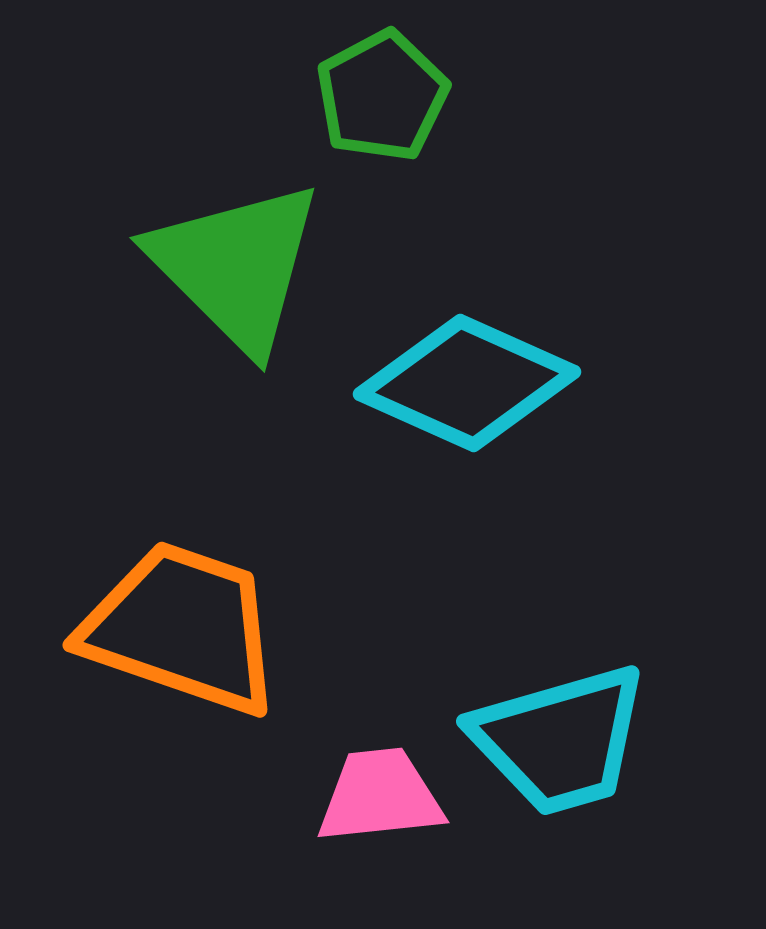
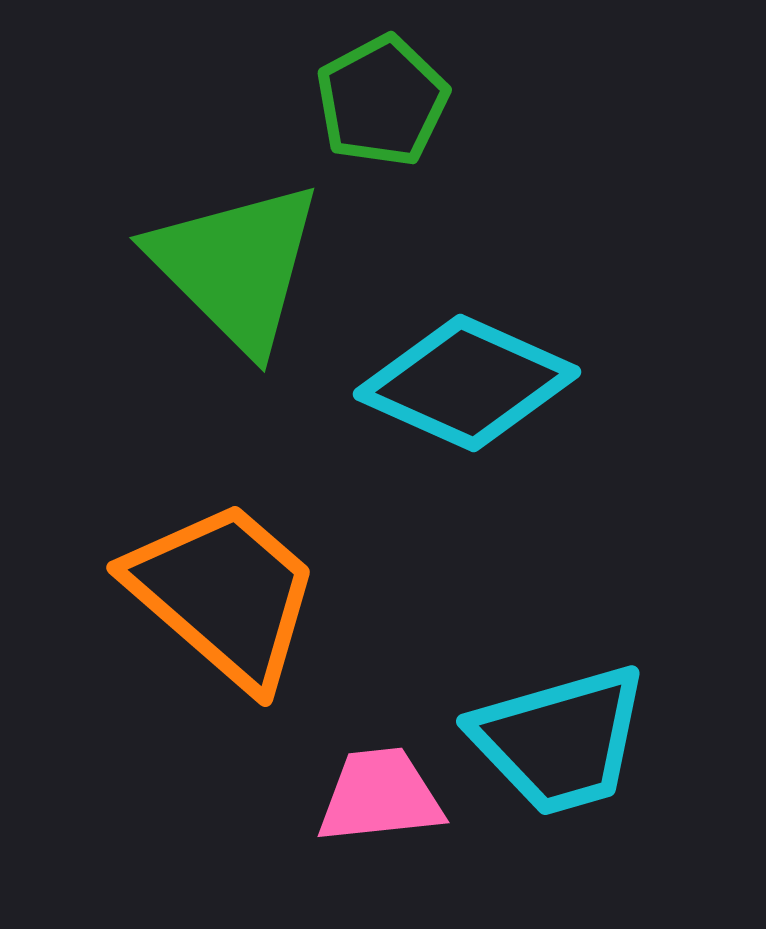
green pentagon: moved 5 px down
orange trapezoid: moved 42 px right, 34 px up; rotated 22 degrees clockwise
